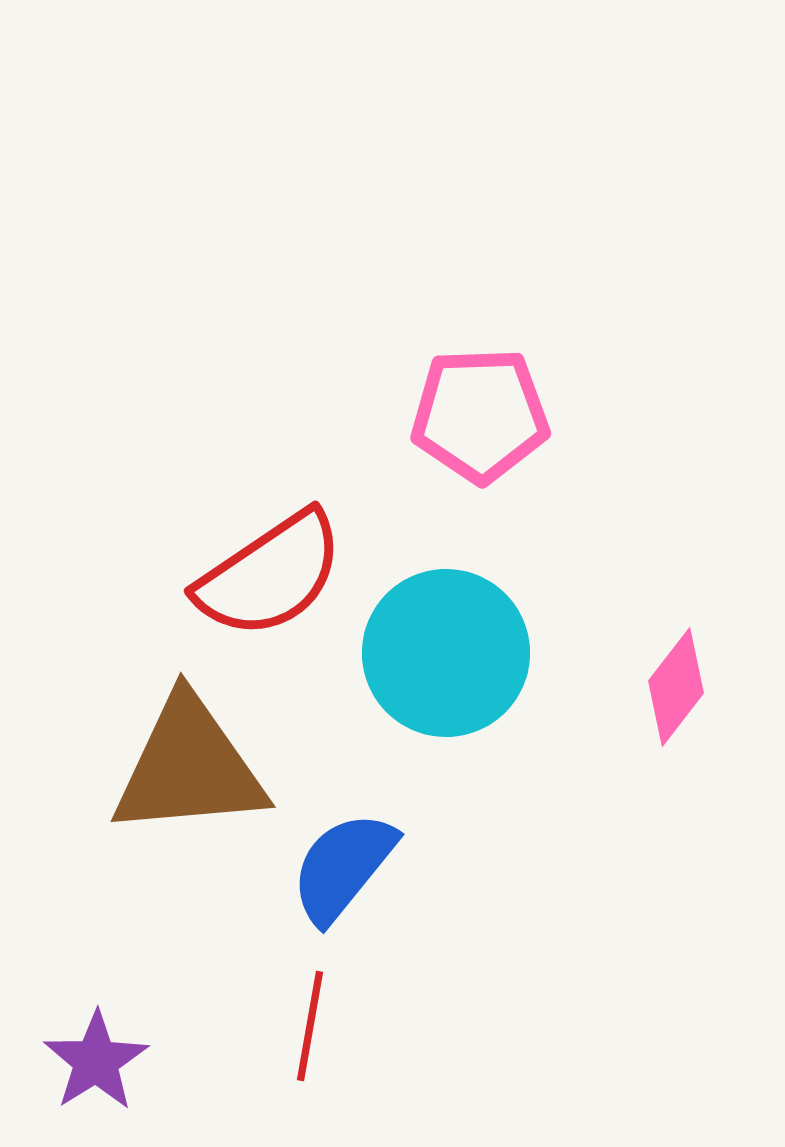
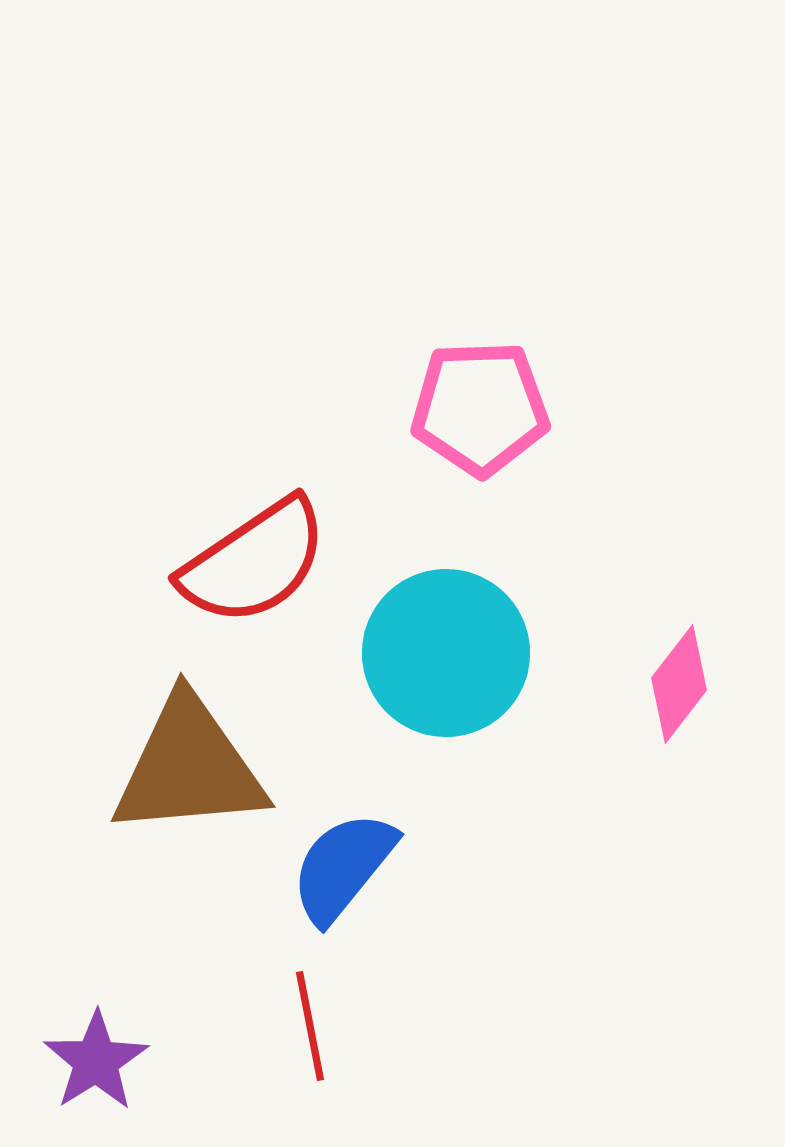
pink pentagon: moved 7 px up
red semicircle: moved 16 px left, 13 px up
pink diamond: moved 3 px right, 3 px up
red line: rotated 21 degrees counterclockwise
